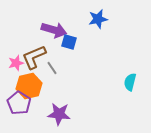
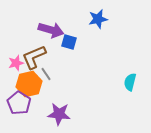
purple arrow: moved 3 px left
gray line: moved 6 px left, 6 px down
orange hexagon: moved 2 px up
